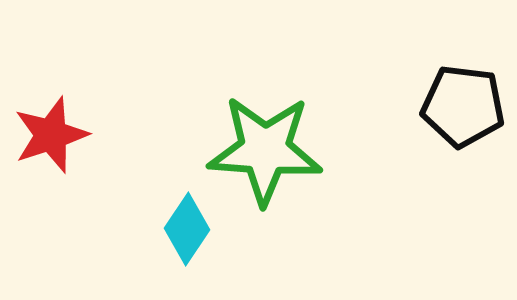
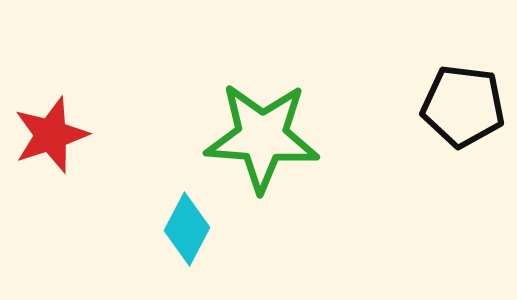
green star: moved 3 px left, 13 px up
cyan diamond: rotated 6 degrees counterclockwise
